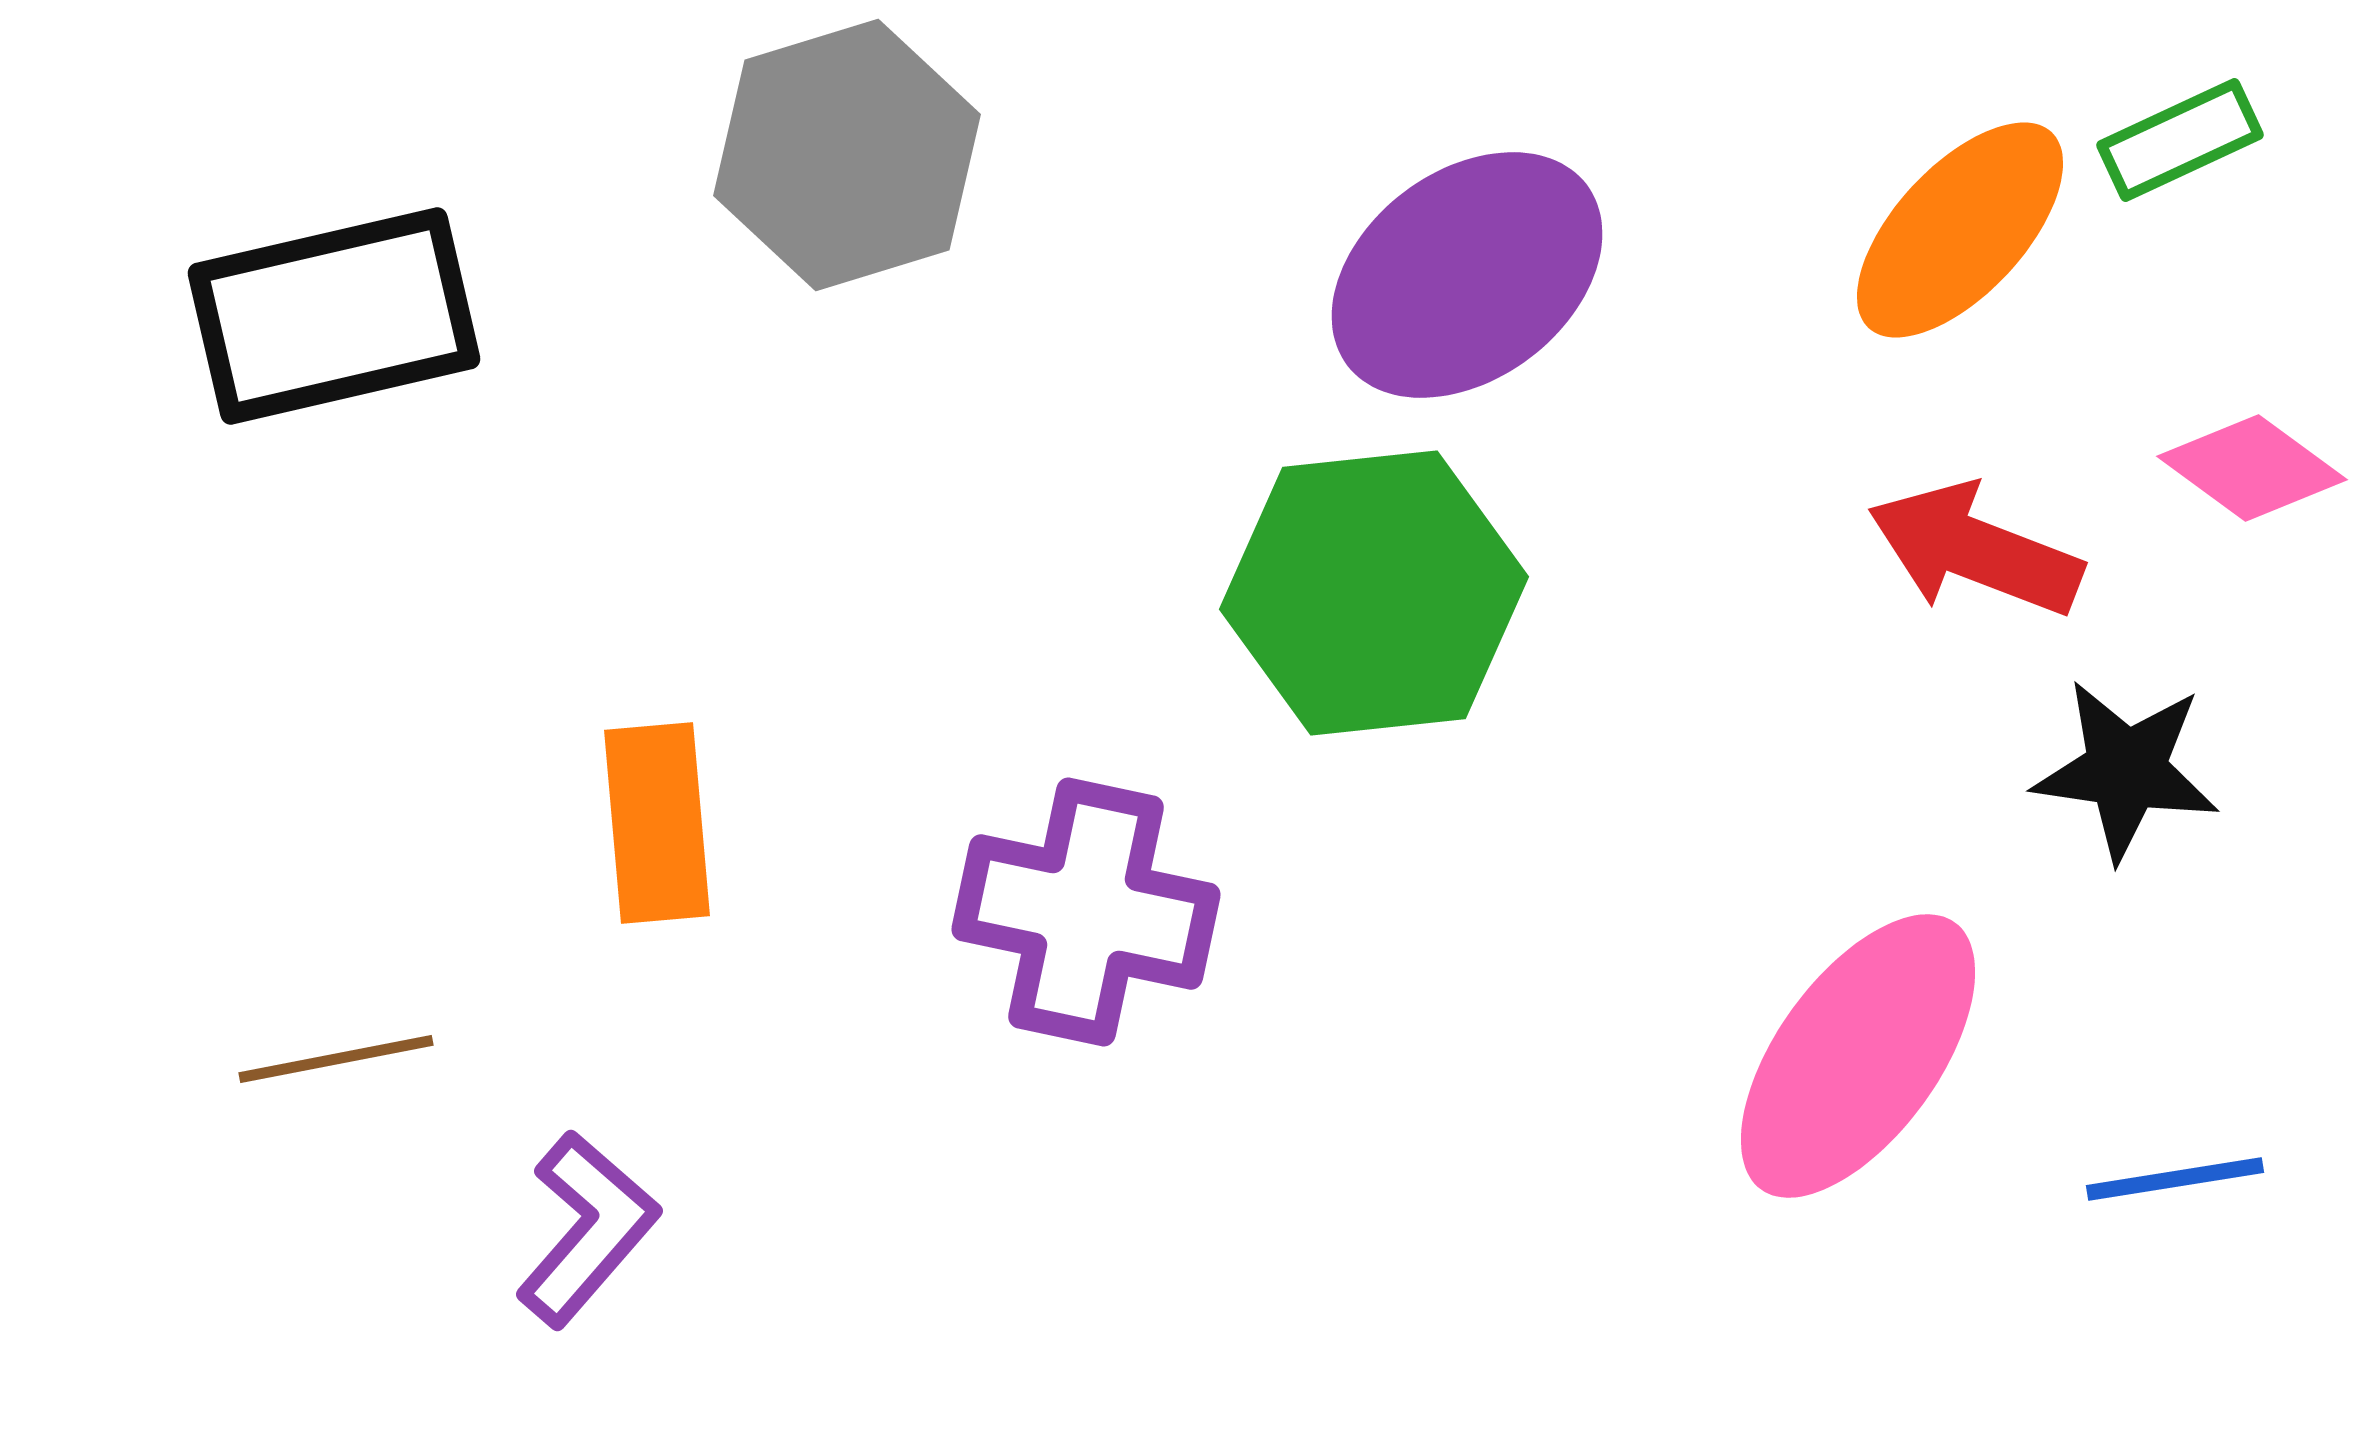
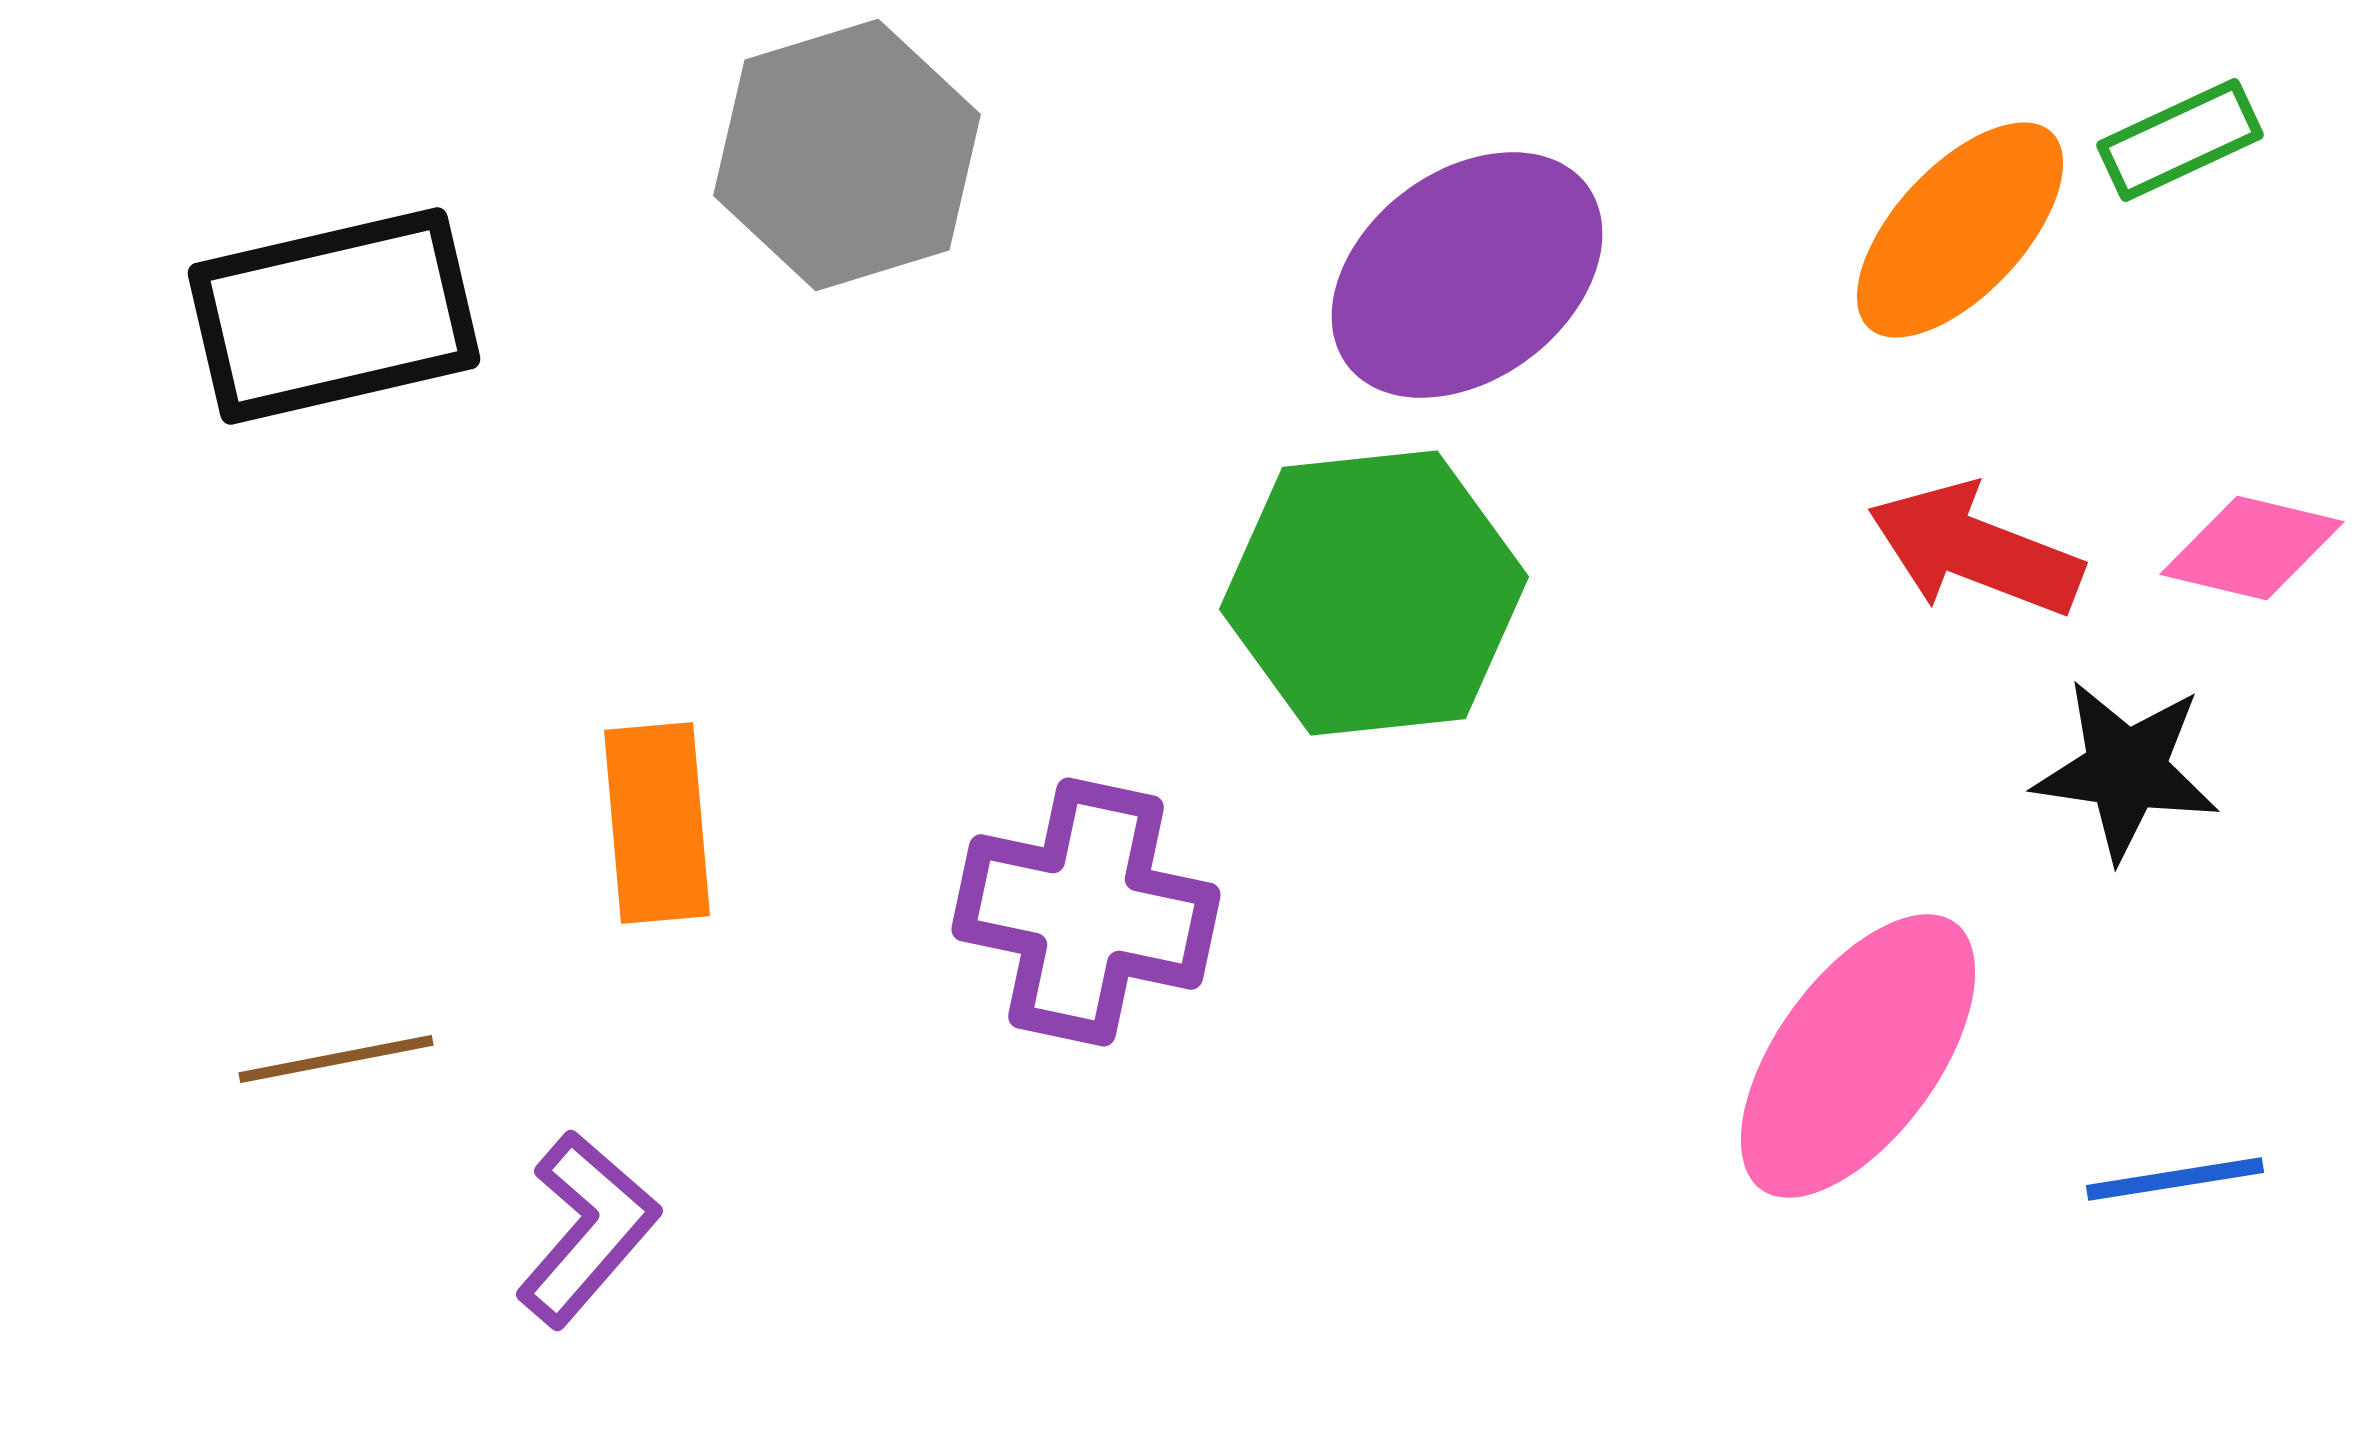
pink diamond: moved 80 px down; rotated 23 degrees counterclockwise
